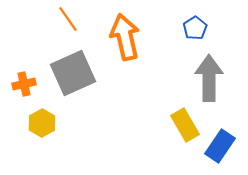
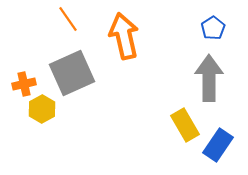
blue pentagon: moved 18 px right
orange arrow: moved 1 px left, 1 px up
gray square: moved 1 px left
yellow hexagon: moved 14 px up
blue rectangle: moved 2 px left, 1 px up
